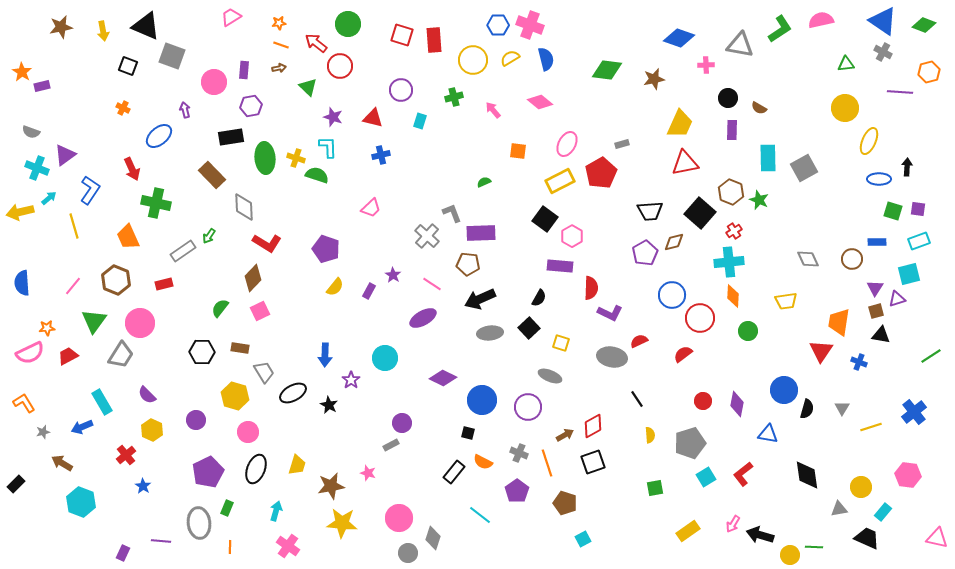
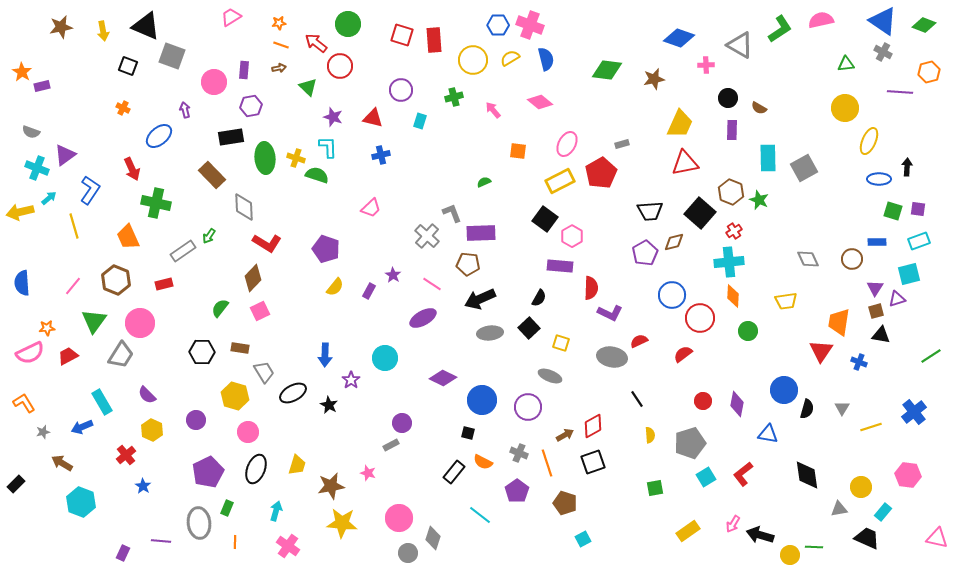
gray triangle at (740, 45): rotated 20 degrees clockwise
orange line at (230, 547): moved 5 px right, 5 px up
